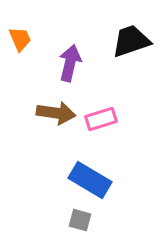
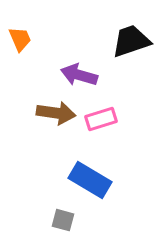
purple arrow: moved 9 px right, 12 px down; rotated 87 degrees counterclockwise
gray square: moved 17 px left
